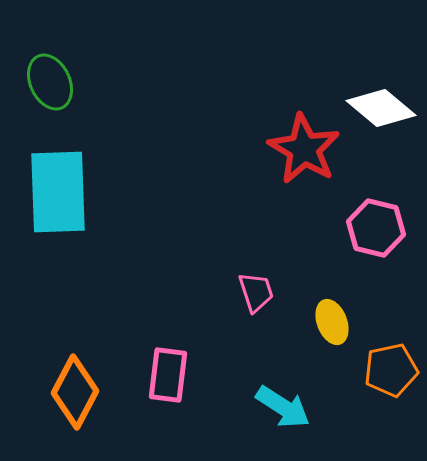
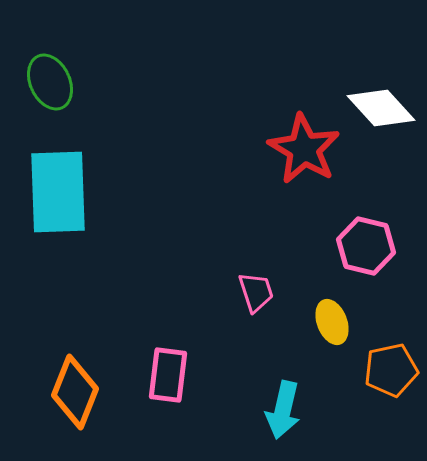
white diamond: rotated 8 degrees clockwise
pink hexagon: moved 10 px left, 18 px down
orange diamond: rotated 6 degrees counterclockwise
cyan arrow: moved 3 px down; rotated 70 degrees clockwise
